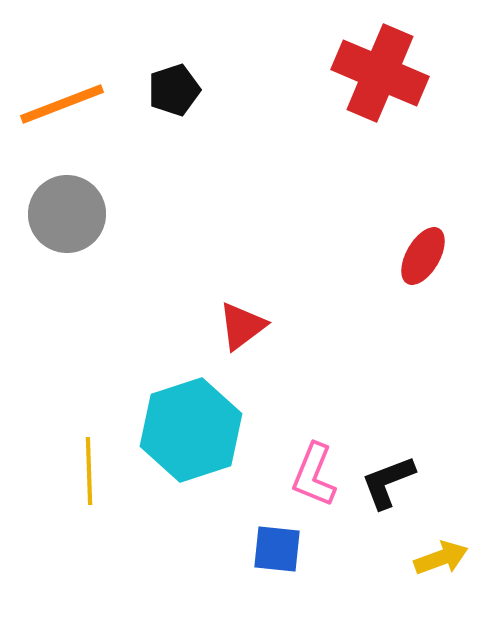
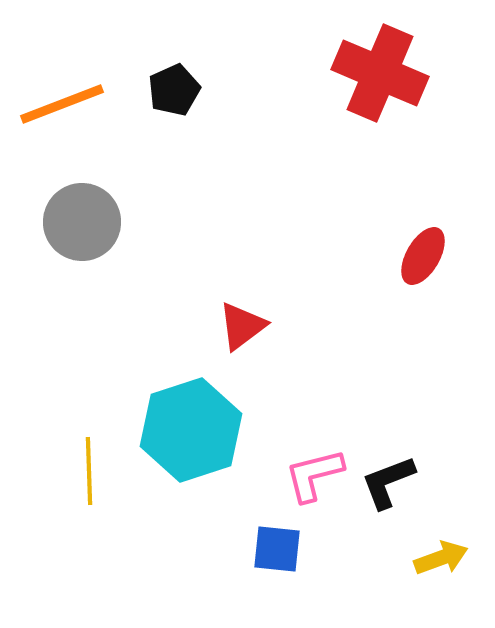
black pentagon: rotated 6 degrees counterclockwise
gray circle: moved 15 px right, 8 px down
pink L-shape: rotated 54 degrees clockwise
